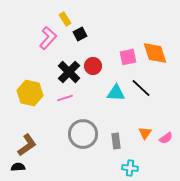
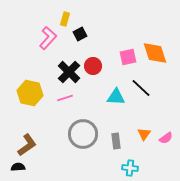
yellow rectangle: rotated 48 degrees clockwise
cyan triangle: moved 4 px down
orange triangle: moved 1 px left, 1 px down
